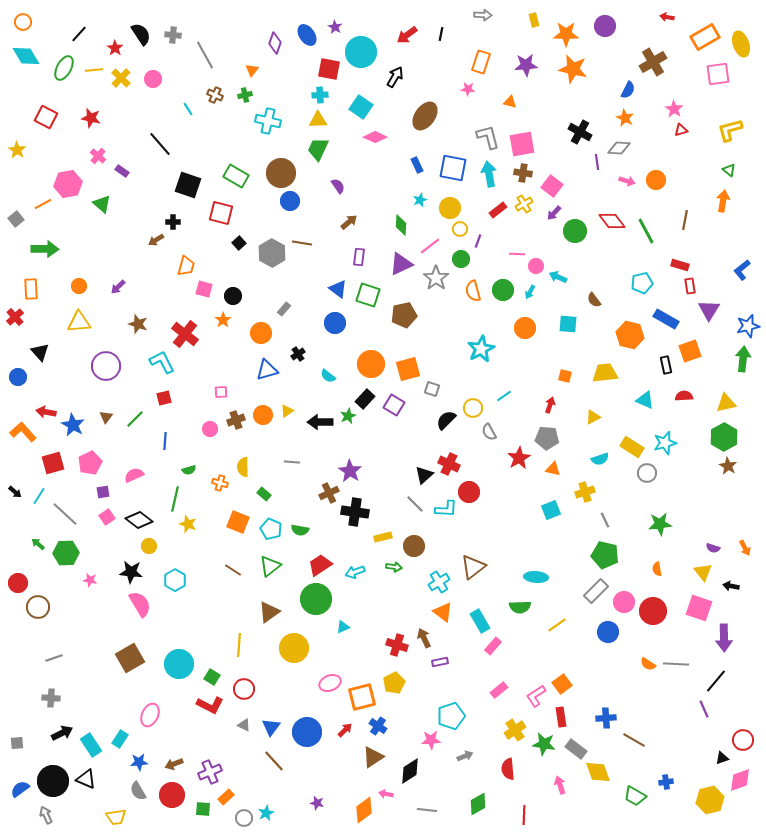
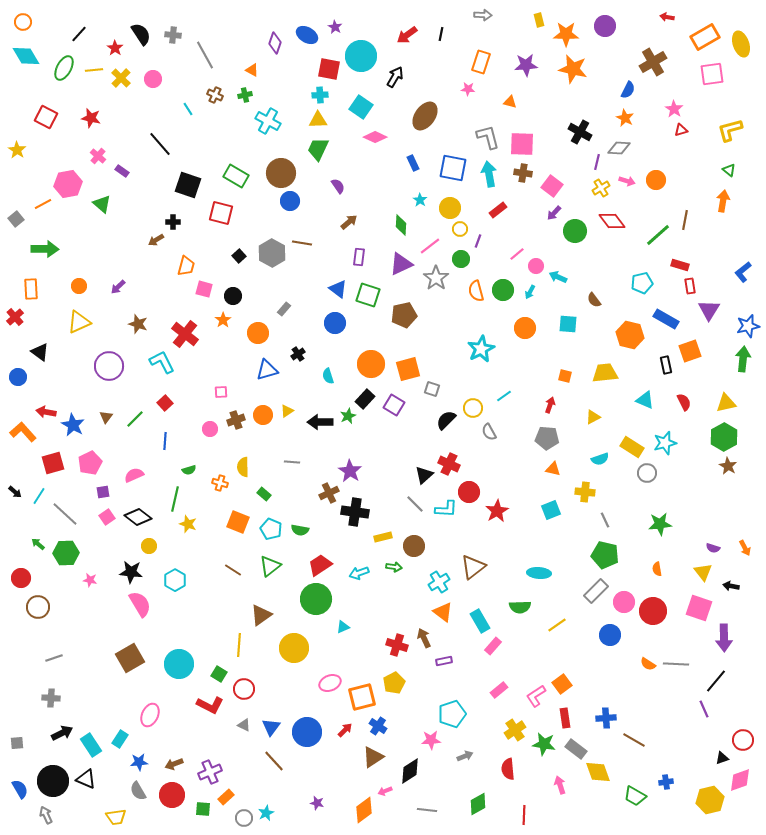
yellow rectangle at (534, 20): moved 5 px right
blue ellipse at (307, 35): rotated 25 degrees counterclockwise
cyan circle at (361, 52): moved 4 px down
orange triangle at (252, 70): rotated 40 degrees counterclockwise
pink square at (718, 74): moved 6 px left
cyan cross at (268, 121): rotated 15 degrees clockwise
pink square at (522, 144): rotated 12 degrees clockwise
purple line at (597, 162): rotated 21 degrees clockwise
blue rectangle at (417, 165): moved 4 px left, 2 px up
cyan star at (420, 200): rotated 16 degrees counterclockwise
yellow cross at (524, 204): moved 77 px right, 16 px up
green line at (646, 231): moved 12 px right, 4 px down; rotated 76 degrees clockwise
black square at (239, 243): moved 13 px down
pink line at (517, 254): rotated 42 degrees counterclockwise
blue L-shape at (742, 270): moved 1 px right, 2 px down
orange semicircle at (473, 291): moved 3 px right
yellow triangle at (79, 322): rotated 20 degrees counterclockwise
orange circle at (261, 333): moved 3 px left
black triangle at (40, 352): rotated 12 degrees counterclockwise
purple circle at (106, 366): moved 3 px right
cyan semicircle at (328, 376): rotated 35 degrees clockwise
red semicircle at (684, 396): moved 6 px down; rotated 66 degrees clockwise
red square at (164, 398): moved 1 px right, 5 px down; rotated 28 degrees counterclockwise
red star at (519, 458): moved 22 px left, 53 px down
yellow cross at (585, 492): rotated 24 degrees clockwise
black diamond at (139, 520): moved 1 px left, 3 px up
cyan arrow at (355, 572): moved 4 px right, 1 px down
cyan ellipse at (536, 577): moved 3 px right, 4 px up
red circle at (18, 583): moved 3 px right, 5 px up
brown triangle at (269, 612): moved 8 px left, 3 px down
blue circle at (608, 632): moved 2 px right, 3 px down
purple rectangle at (440, 662): moved 4 px right, 1 px up
green square at (212, 677): moved 7 px right, 3 px up
cyan pentagon at (451, 716): moved 1 px right, 2 px up
red rectangle at (561, 717): moved 4 px right, 1 px down
blue semicircle at (20, 789): rotated 96 degrees clockwise
pink arrow at (386, 794): moved 1 px left, 3 px up; rotated 32 degrees counterclockwise
